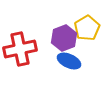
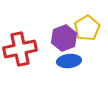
blue ellipse: rotated 30 degrees counterclockwise
